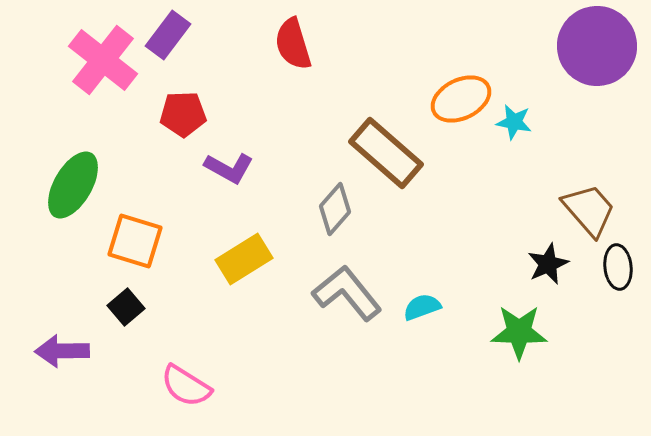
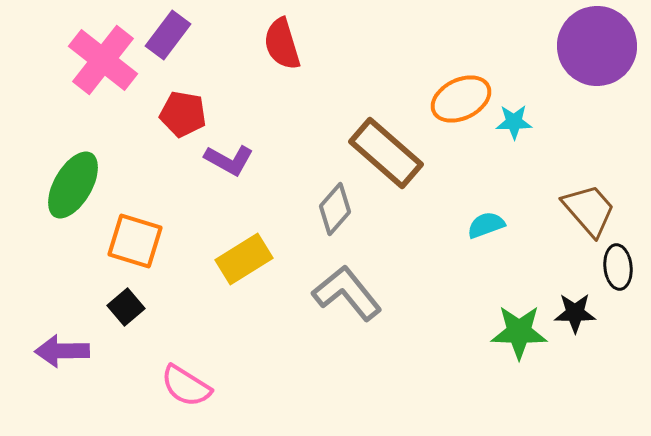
red semicircle: moved 11 px left
red pentagon: rotated 12 degrees clockwise
cyan star: rotated 12 degrees counterclockwise
purple L-shape: moved 8 px up
black star: moved 27 px right, 49 px down; rotated 24 degrees clockwise
cyan semicircle: moved 64 px right, 82 px up
